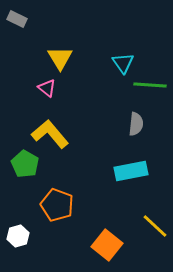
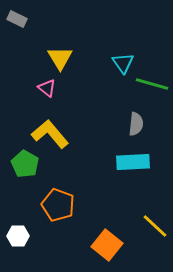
green line: moved 2 px right, 1 px up; rotated 12 degrees clockwise
cyan rectangle: moved 2 px right, 9 px up; rotated 8 degrees clockwise
orange pentagon: moved 1 px right
white hexagon: rotated 15 degrees clockwise
